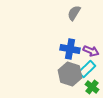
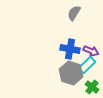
cyan rectangle: moved 4 px up
gray hexagon: moved 1 px right, 1 px up
